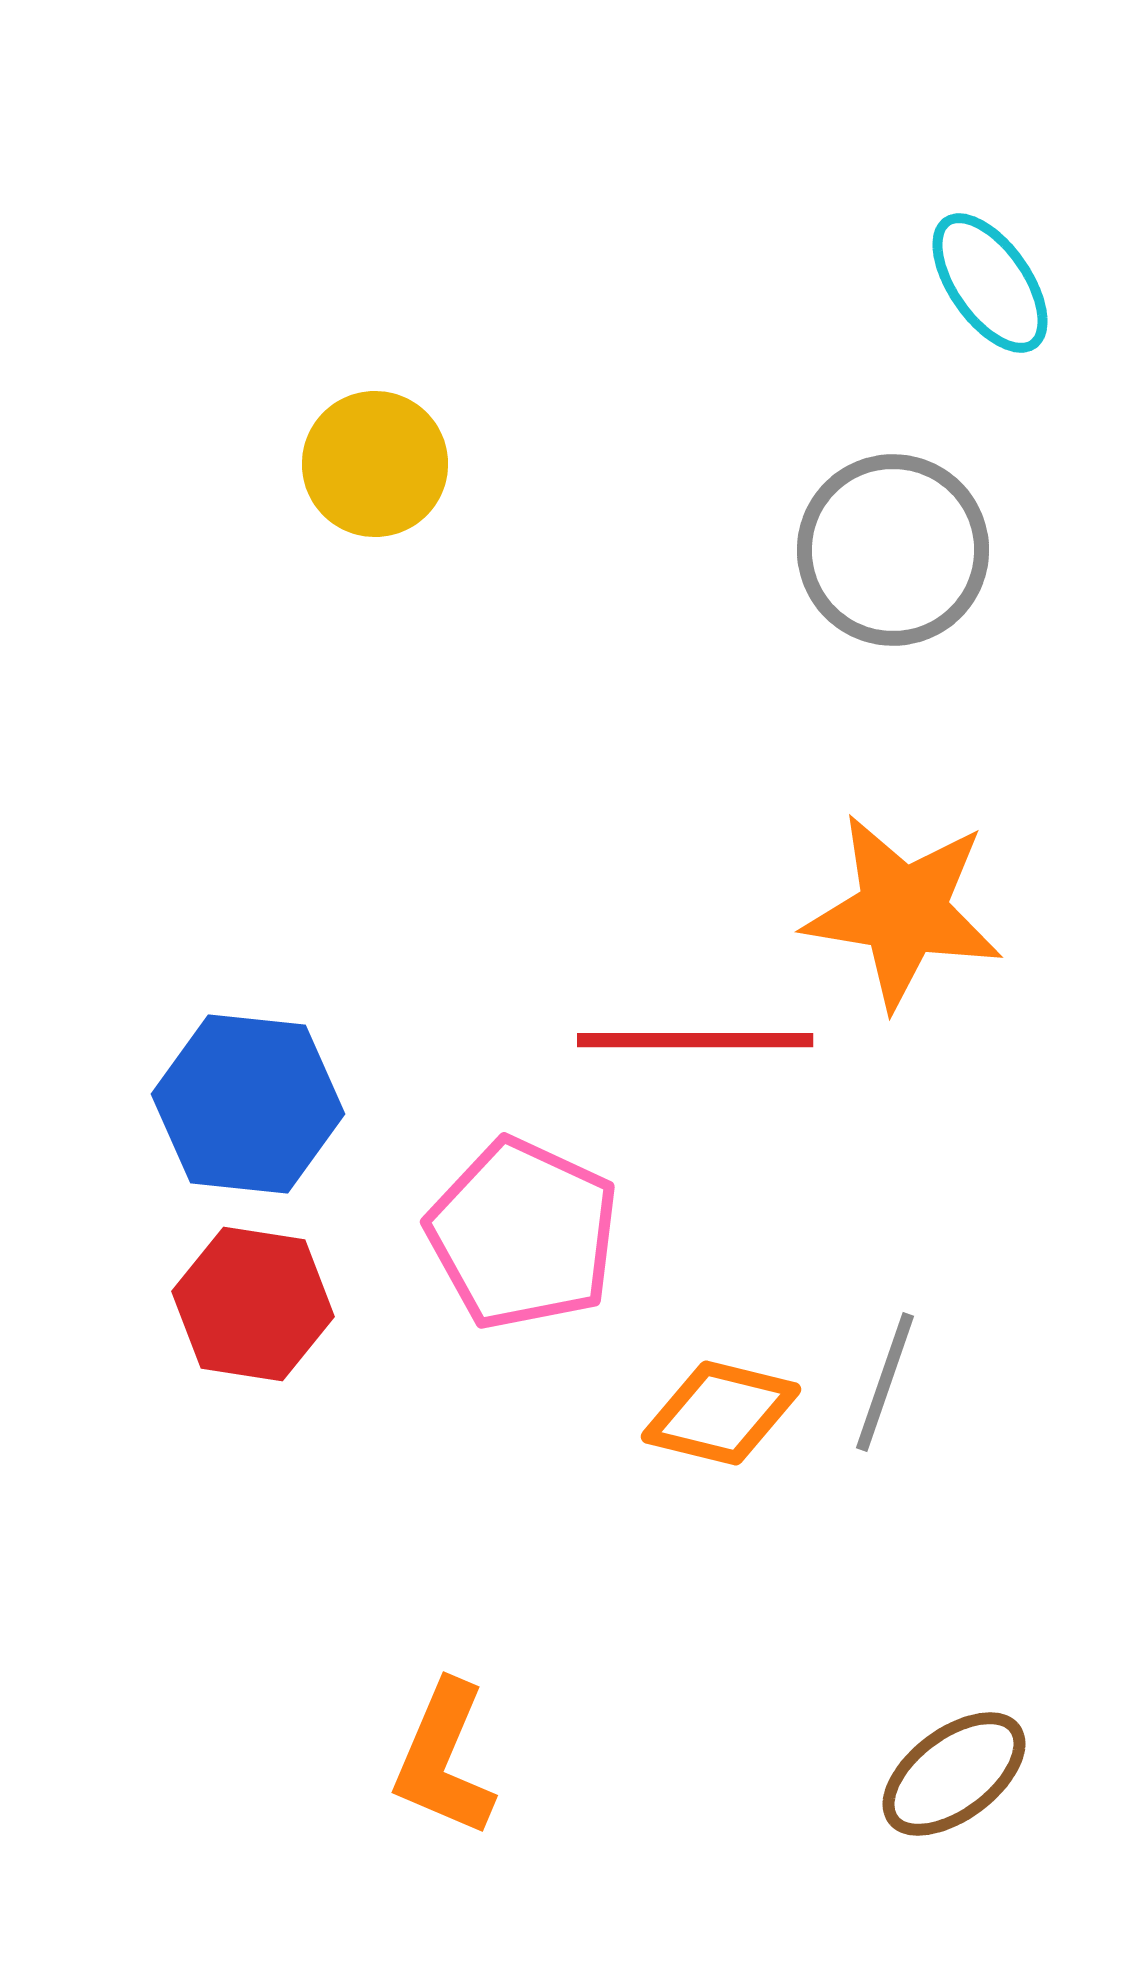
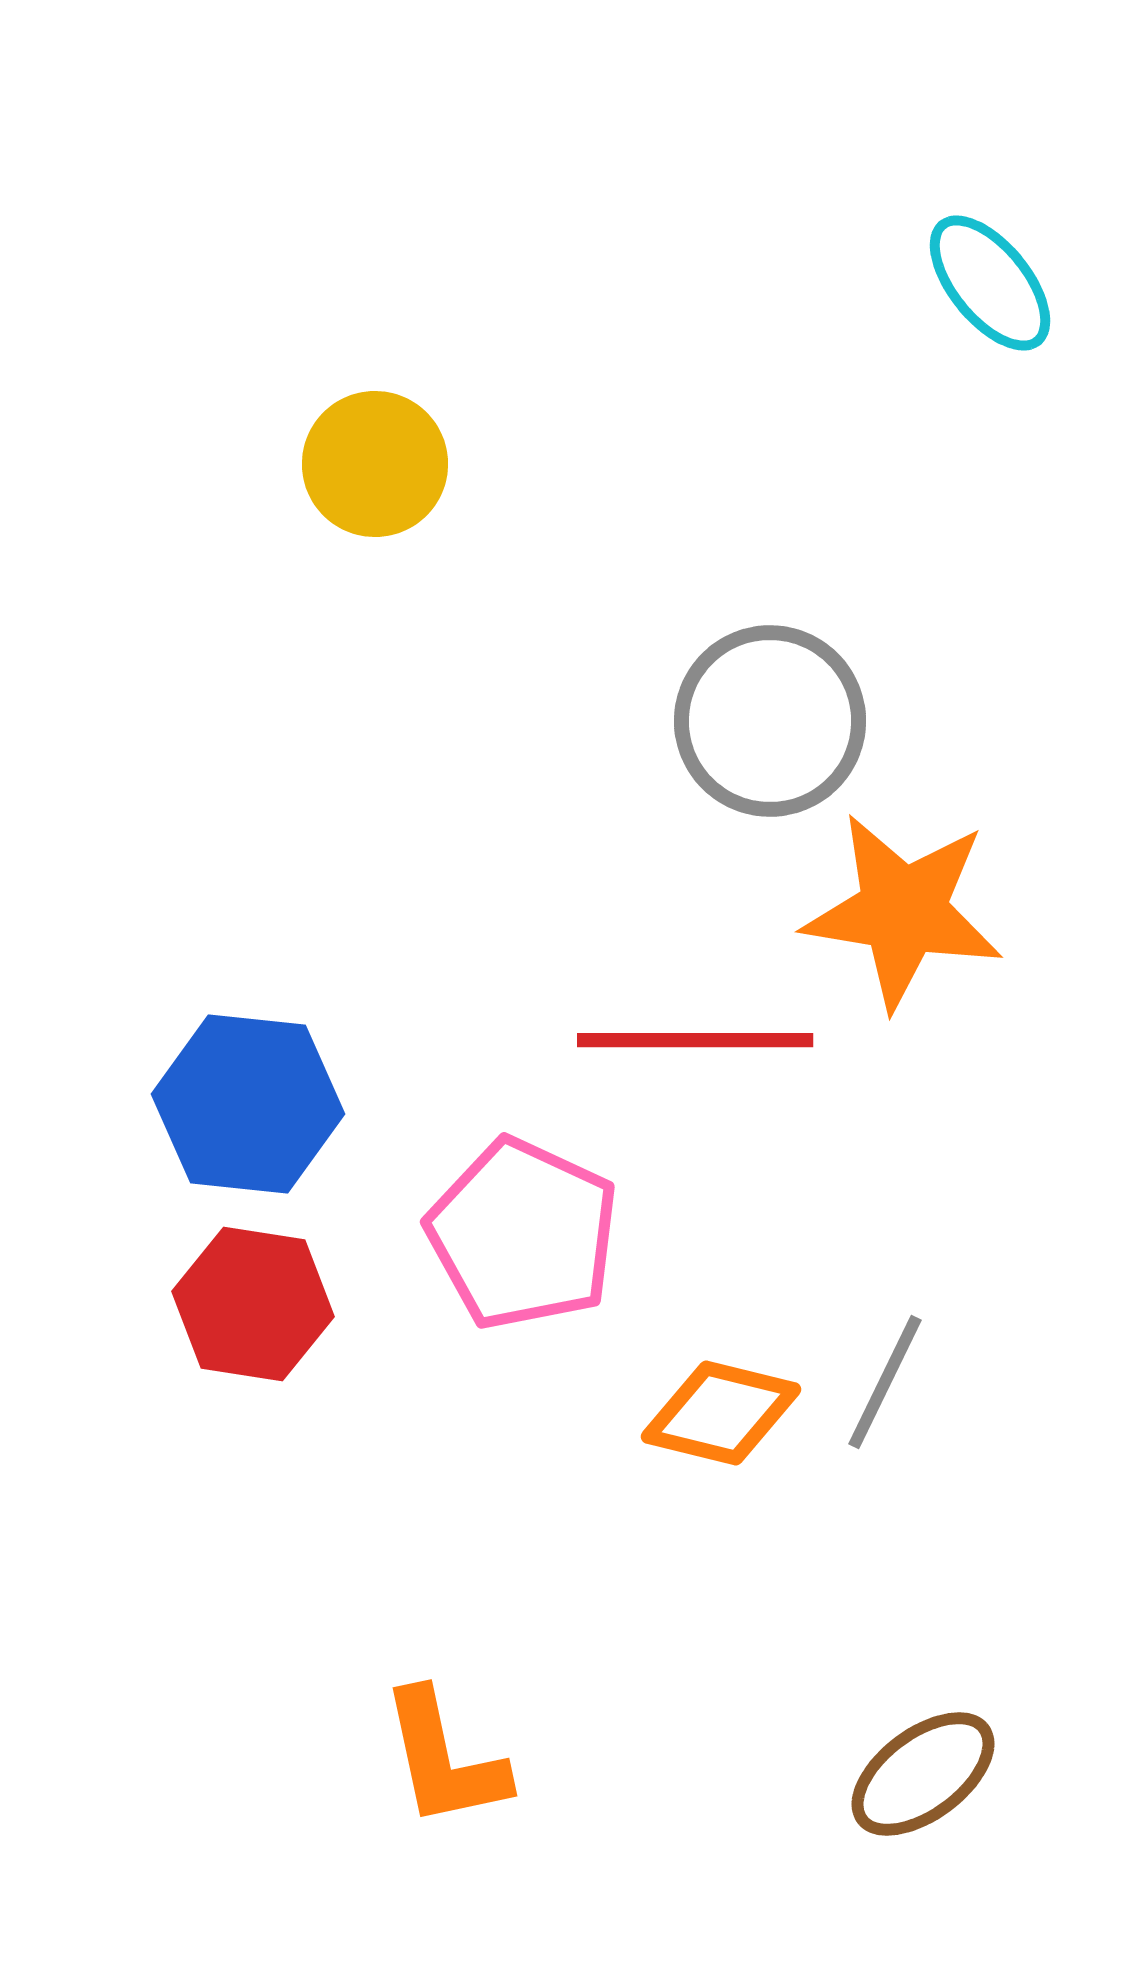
cyan ellipse: rotated 4 degrees counterclockwise
gray circle: moved 123 px left, 171 px down
gray line: rotated 7 degrees clockwise
orange L-shape: rotated 35 degrees counterclockwise
brown ellipse: moved 31 px left
